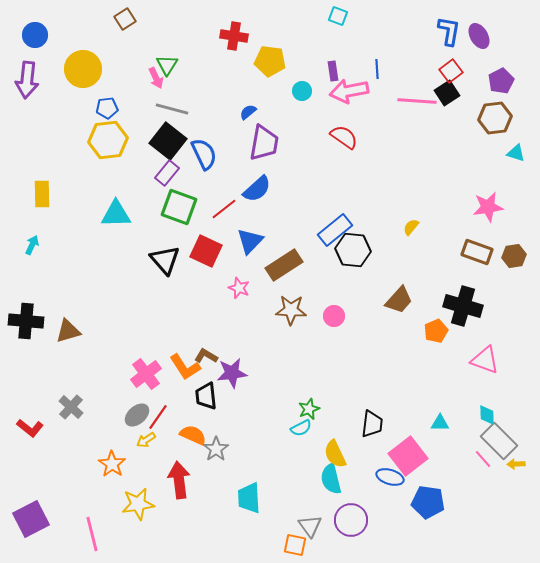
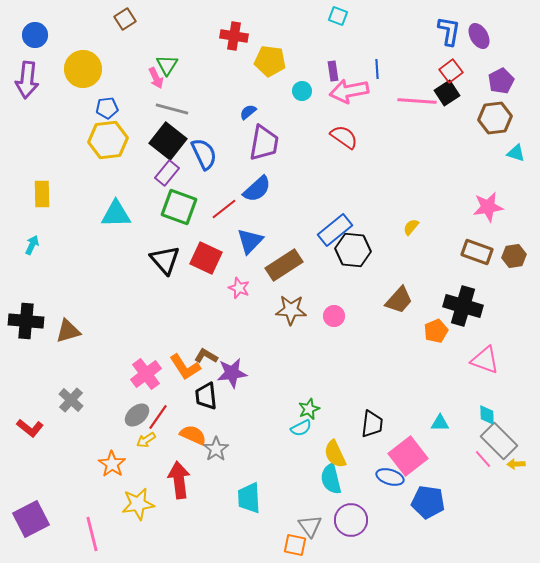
red square at (206, 251): moved 7 px down
gray cross at (71, 407): moved 7 px up
